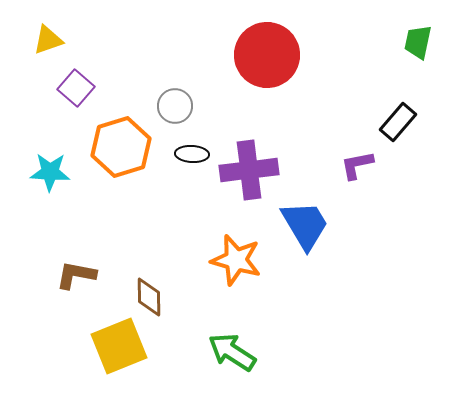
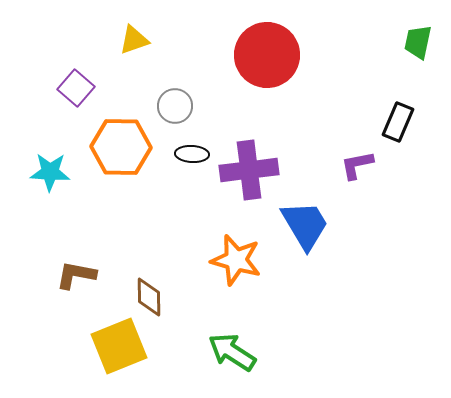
yellow triangle: moved 86 px right
black rectangle: rotated 18 degrees counterclockwise
orange hexagon: rotated 18 degrees clockwise
